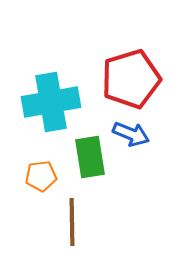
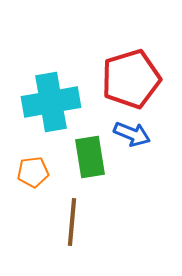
blue arrow: moved 1 px right
orange pentagon: moved 8 px left, 4 px up
brown line: rotated 6 degrees clockwise
